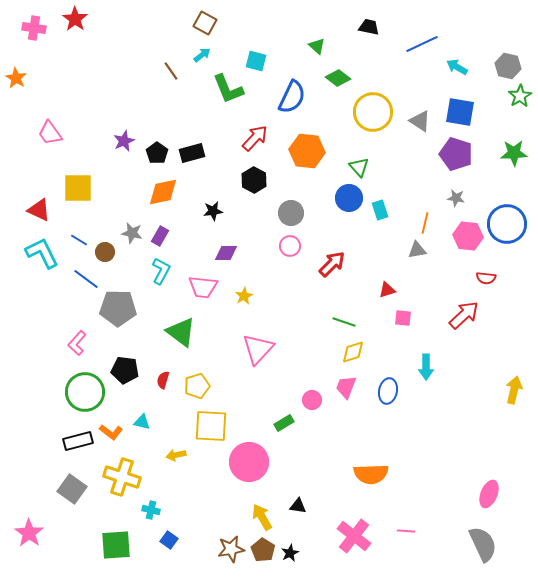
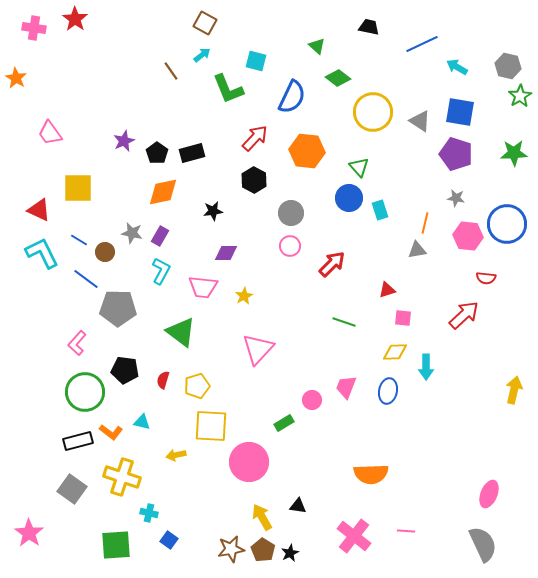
yellow diamond at (353, 352): moved 42 px right; rotated 15 degrees clockwise
cyan cross at (151, 510): moved 2 px left, 3 px down
